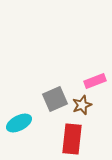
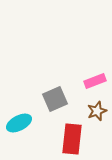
brown star: moved 15 px right, 6 px down
